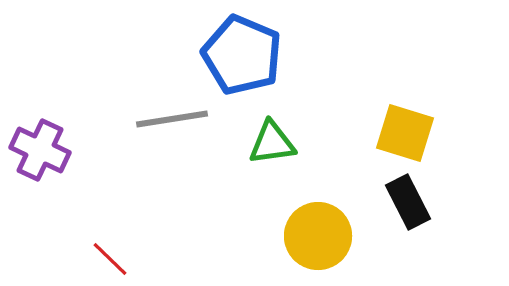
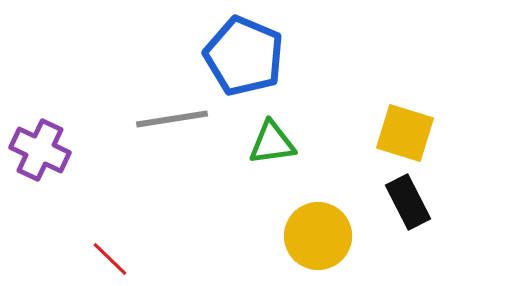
blue pentagon: moved 2 px right, 1 px down
